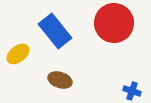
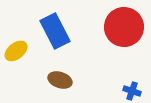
red circle: moved 10 px right, 4 px down
blue rectangle: rotated 12 degrees clockwise
yellow ellipse: moved 2 px left, 3 px up
